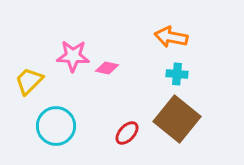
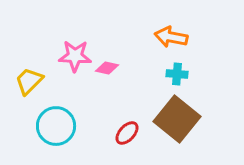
pink star: moved 2 px right
